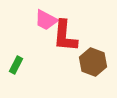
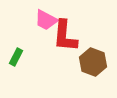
green rectangle: moved 8 px up
